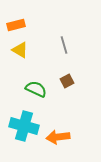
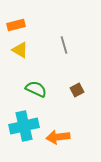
brown square: moved 10 px right, 9 px down
cyan cross: rotated 28 degrees counterclockwise
